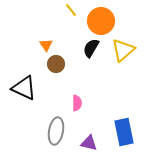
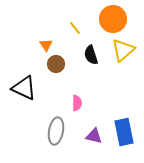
yellow line: moved 4 px right, 18 px down
orange circle: moved 12 px right, 2 px up
black semicircle: moved 7 px down; rotated 48 degrees counterclockwise
purple triangle: moved 5 px right, 7 px up
